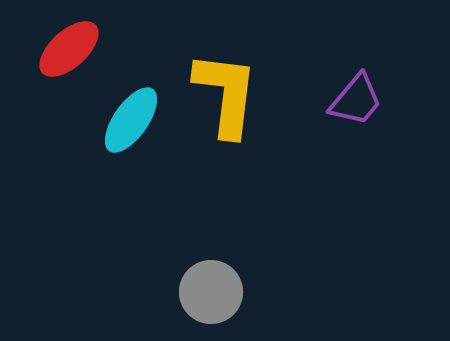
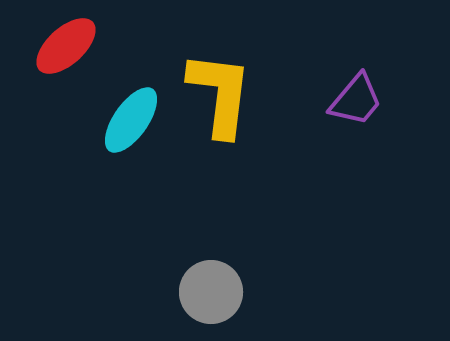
red ellipse: moved 3 px left, 3 px up
yellow L-shape: moved 6 px left
